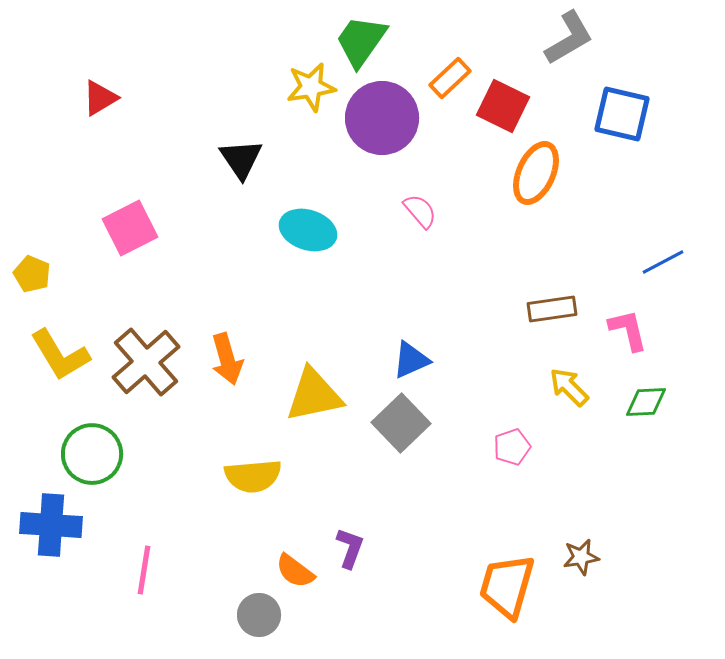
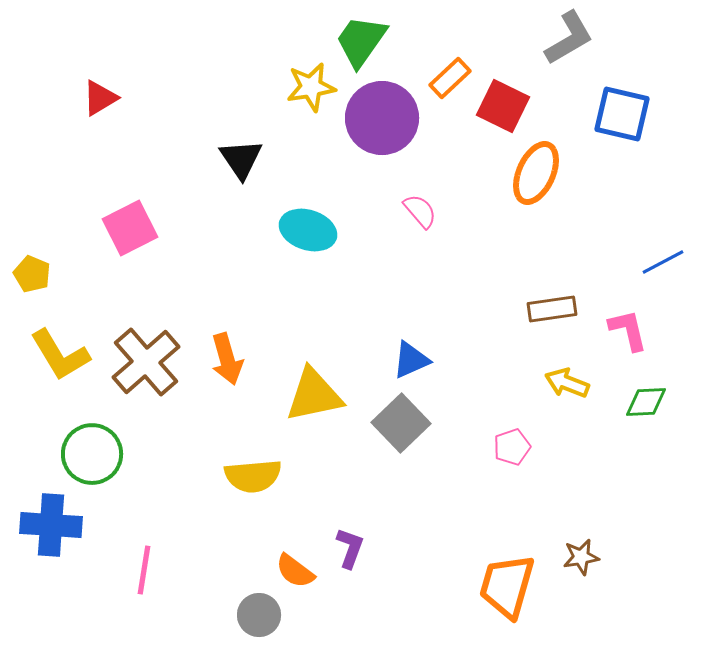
yellow arrow: moved 2 px left, 4 px up; rotated 24 degrees counterclockwise
